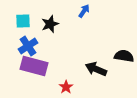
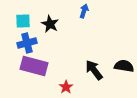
blue arrow: rotated 16 degrees counterclockwise
black star: rotated 24 degrees counterclockwise
blue cross: moved 1 px left, 3 px up; rotated 18 degrees clockwise
black semicircle: moved 10 px down
black arrow: moved 2 px left, 1 px down; rotated 30 degrees clockwise
